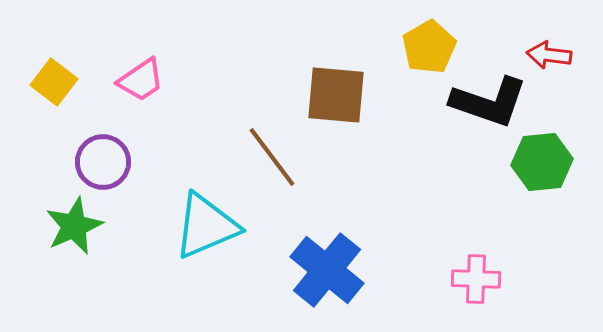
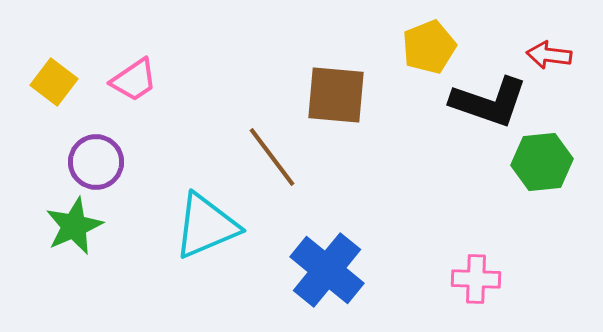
yellow pentagon: rotated 8 degrees clockwise
pink trapezoid: moved 7 px left
purple circle: moved 7 px left
